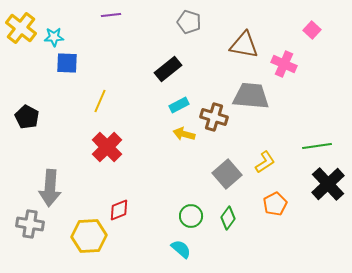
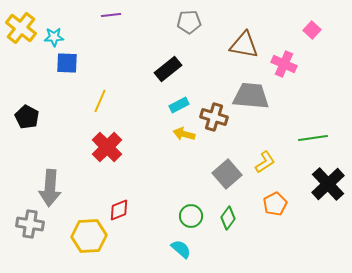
gray pentagon: rotated 20 degrees counterclockwise
green line: moved 4 px left, 8 px up
